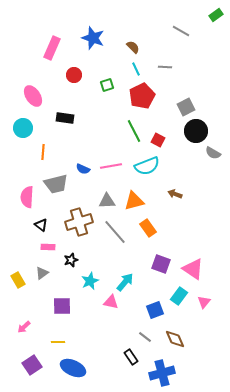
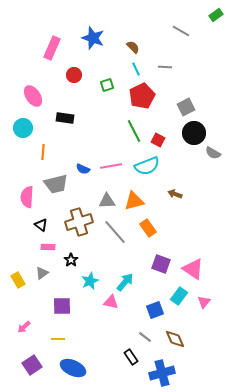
black circle at (196, 131): moved 2 px left, 2 px down
black star at (71, 260): rotated 16 degrees counterclockwise
yellow line at (58, 342): moved 3 px up
